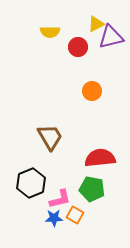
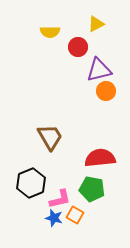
purple triangle: moved 12 px left, 33 px down
orange circle: moved 14 px right
blue star: rotated 18 degrees clockwise
